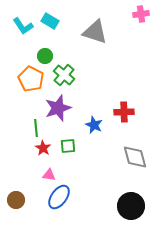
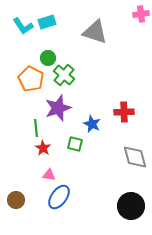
cyan rectangle: moved 3 px left, 1 px down; rotated 48 degrees counterclockwise
green circle: moved 3 px right, 2 px down
blue star: moved 2 px left, 1 px up
green square: moved 7 px right, 2 px up; rotated 21 degrees clockwise
